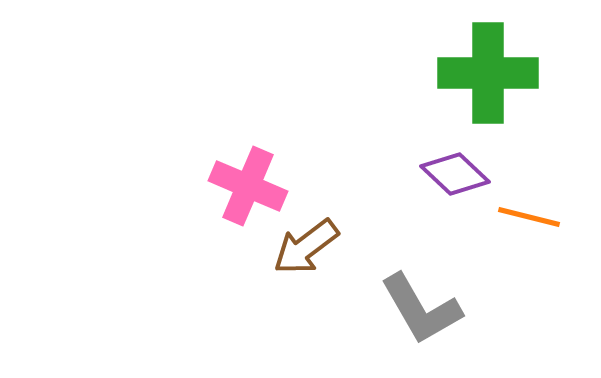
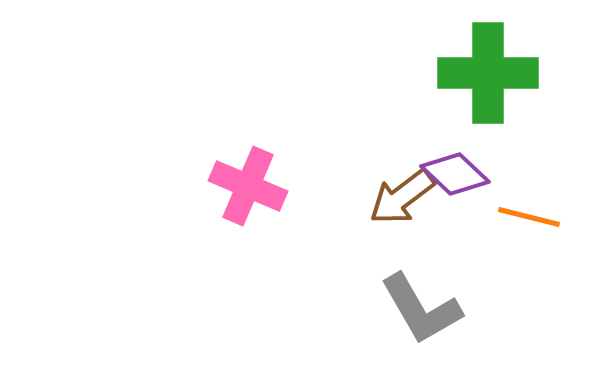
brown arrow: moved 96 px right, 50 px up
